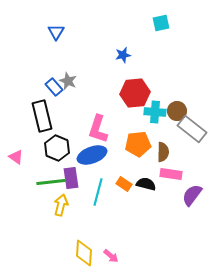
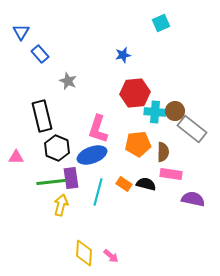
cyan square: rotated 12 degrees counterclockwise
blue triangle: moved 35 px left
blue rectangle: moved 14 px left, 33 px up
brown circle: moved 2 px left
pink triangle: rotated 35 degrees counterclockwise
purple semicircle: moved 1 px right, 4 px down; rotated 65 degrees clockwise
